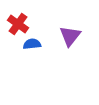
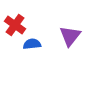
red cross: moved 3 px left, 1 px down
